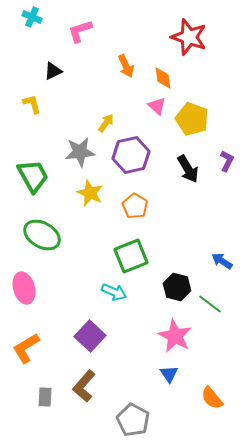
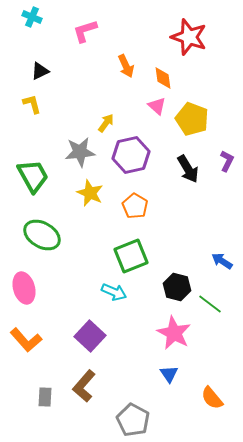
pink L-shape: moved 5 px right
black triangle: moved 13 px left
pink star: moved 1 px left, 3 px up
orange L-shape: moved 8 px up; rotated 100 degrees counterclockwise
